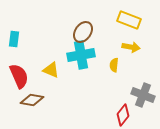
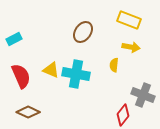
cyan rectangle: rotated 56 degrees clockwise
cyan cross: moved 5 px left, 19 px down; rotated 20 degrees clockwise
red semicircle: moved 2 px right
brown diamond: moved 4 px left, 12 px down; rotated 15 degrees clockwise
